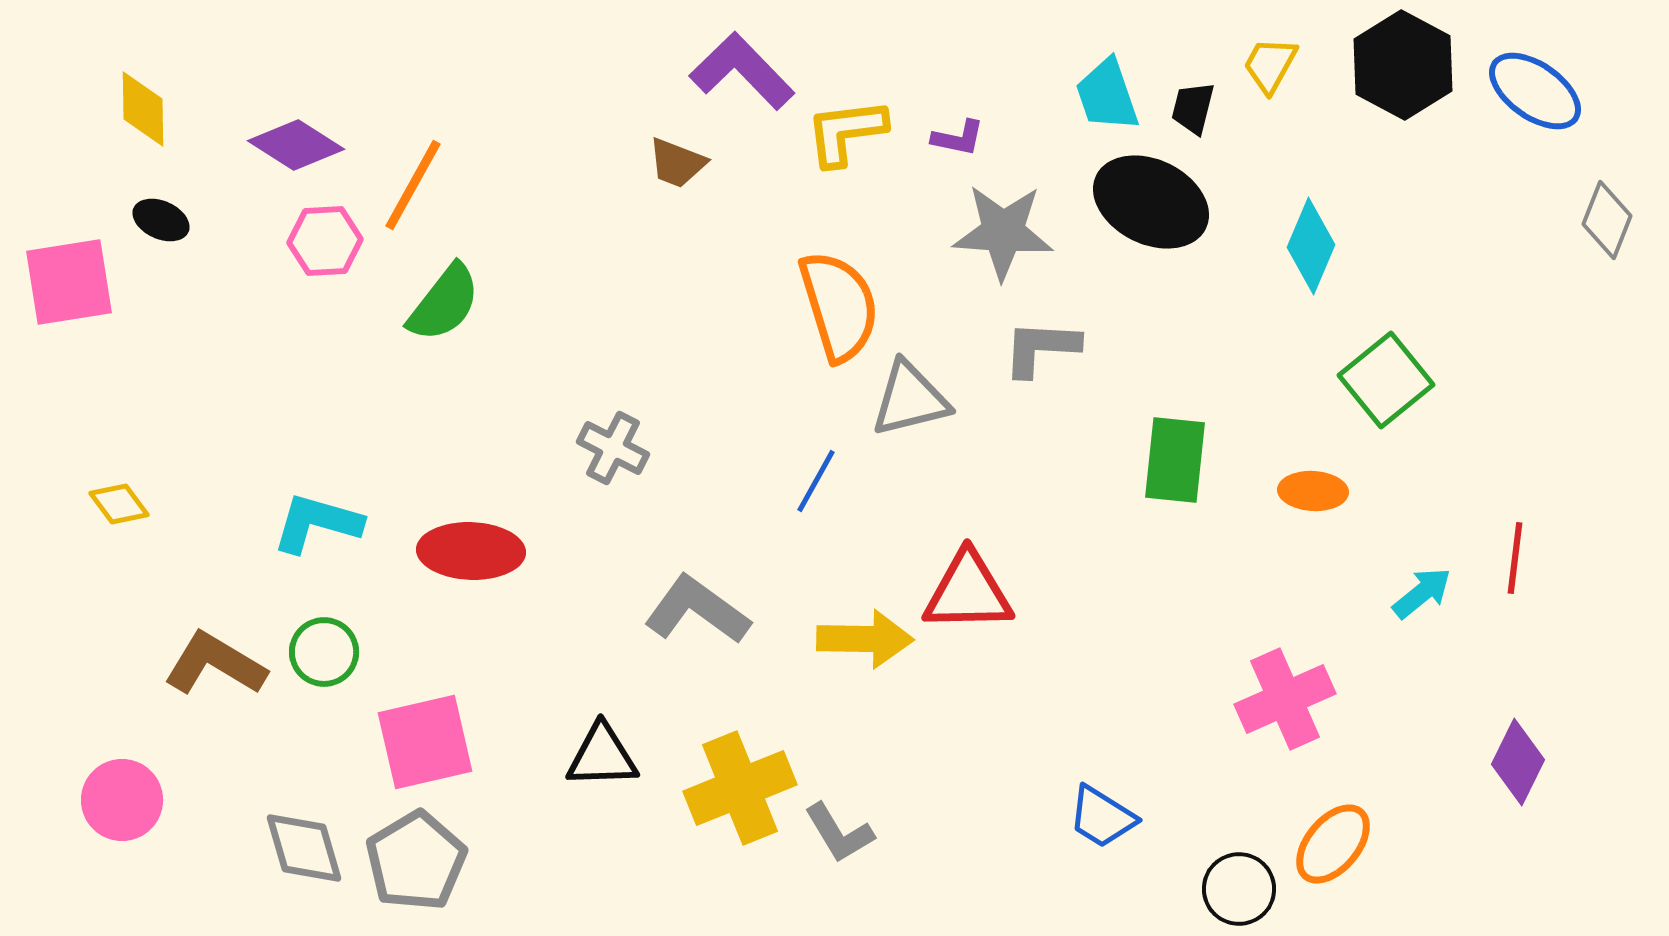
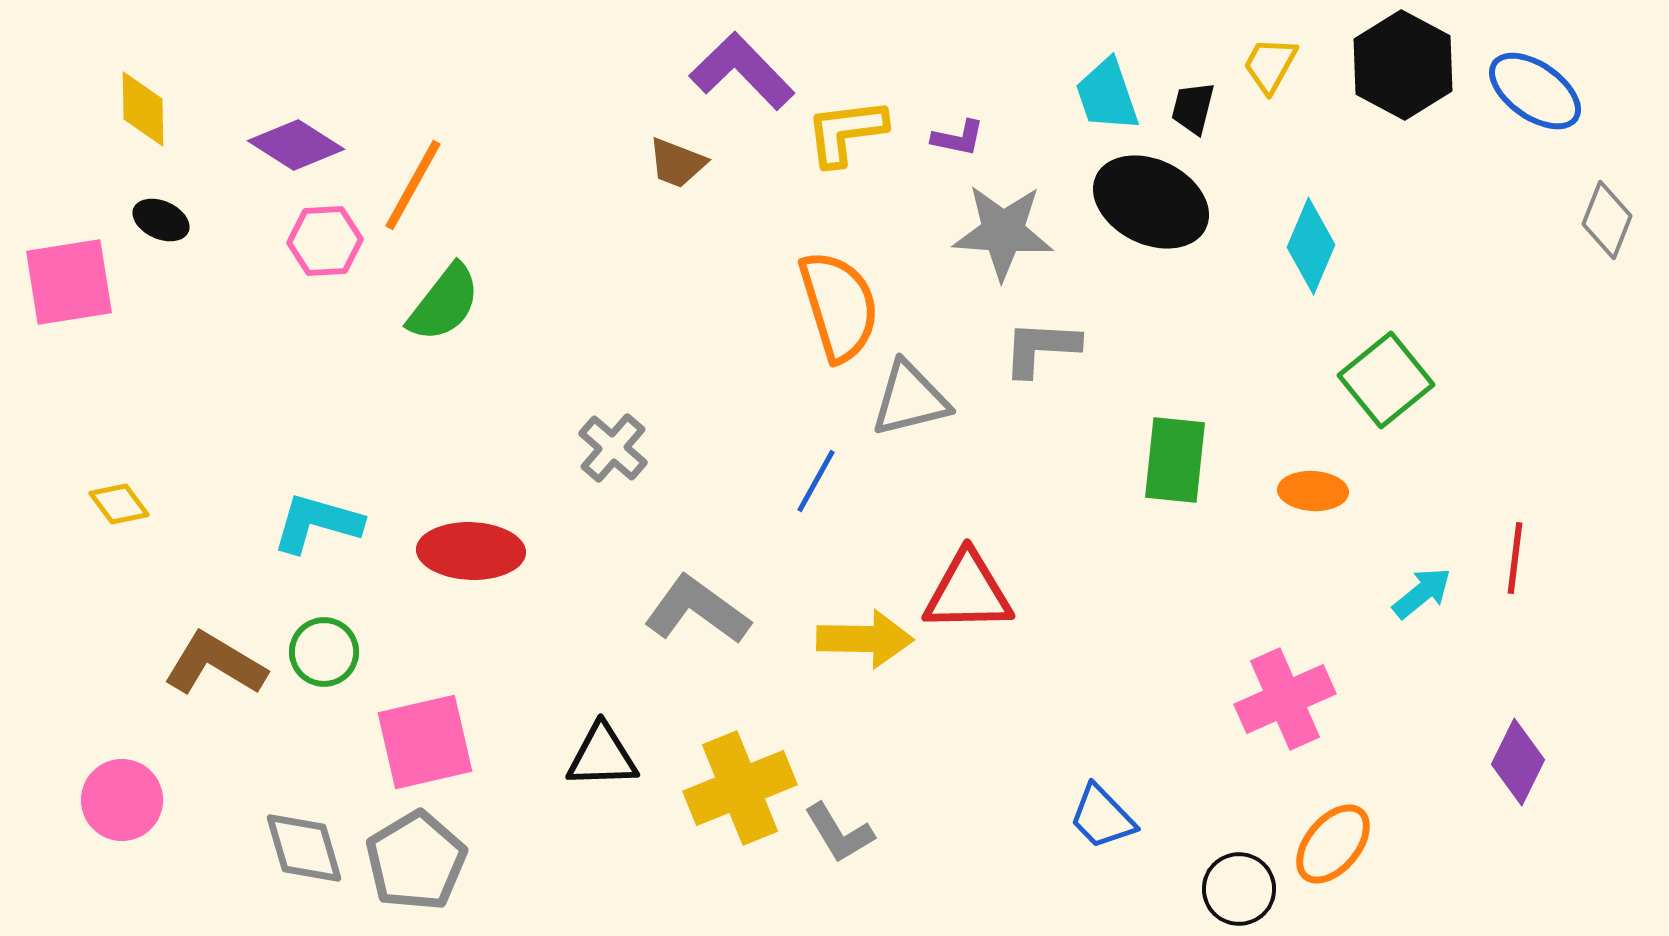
gray cross at (613, 448): rotated 14 degrees clockwise
blue trapezoid at (1102, 817): rotated 14 degrees clockwise
